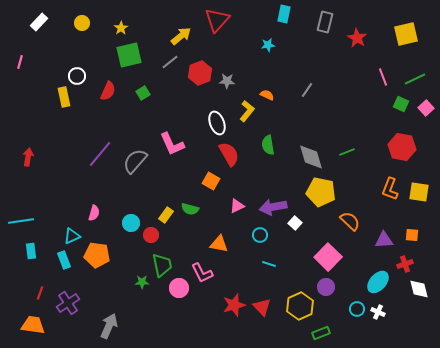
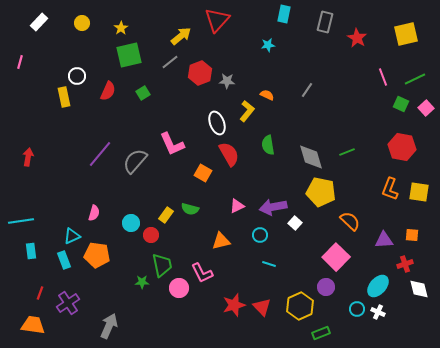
orange square at (211, 181): moved 8 px left, 8 px up
orange triangle at (219, 244): moved 2 px right, 3 px up; rotated 24 degrees counterclockwise
pink square at (328, 257): moved 8 px right
cyan ellipse at (378, 282): moved 4 px down
